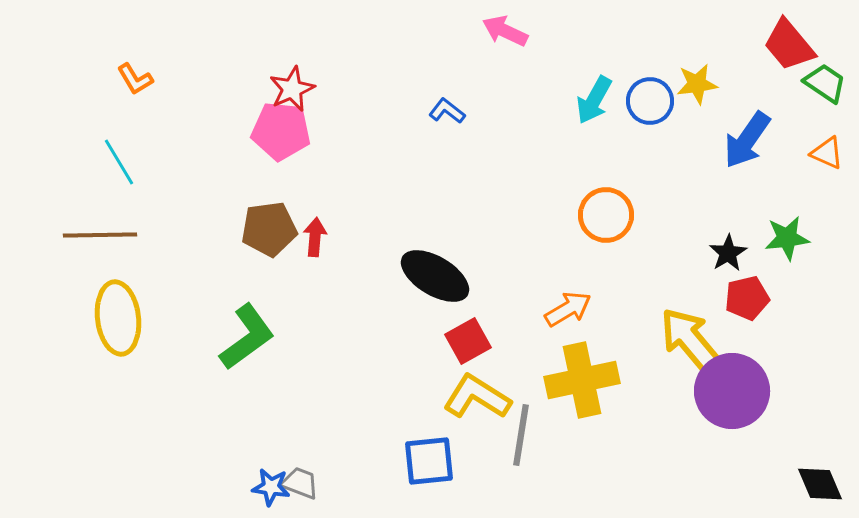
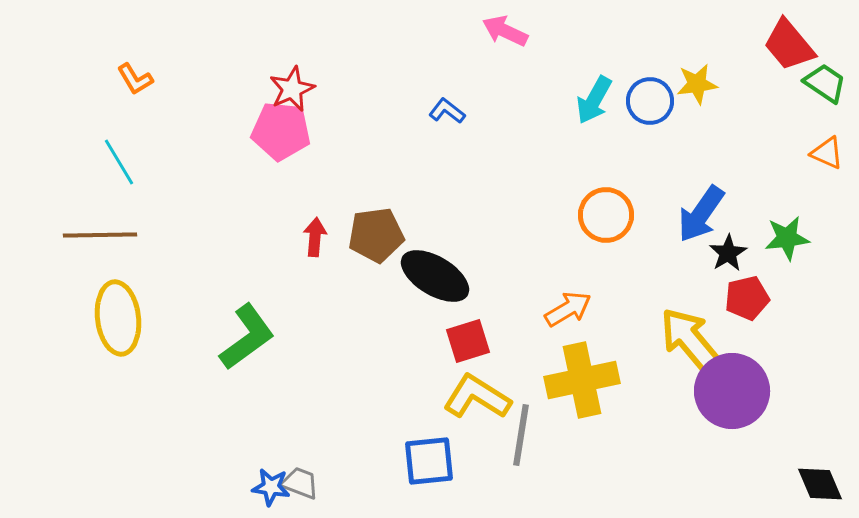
blue arrow: moved 46 px left, 74 px down
brown pentagon: moved 107 px right, 6 px down
red square: rotated 12 degrees clockwise
